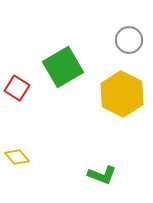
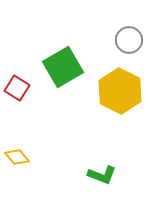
yellow hexagon: moved 2 px left, 3 px up
